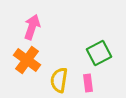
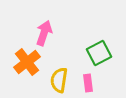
pink arrow: moved 12 px right, 6 px down
orange cross: moved 2 px down; rotated 16 degrees clockwise
